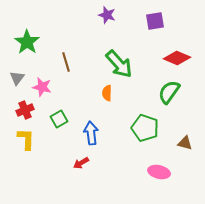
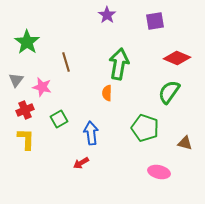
purple star: rotated 18 degrees clockwise
green arrow: rotated 128 degrees counterclockwise
gray triangle: moved 1 px left, 2 px down
